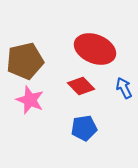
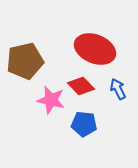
blue arrow: moved 6 px left, 1 px down
pink star: moved 21 px right; rotated 8 degrees counterclockwise
blue pentagon: moved 4 px up; rotated 15 degrees clockwise
